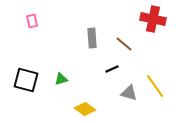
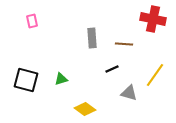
brown line: rotated 36 degrees counterclockwise
yellow line: moved 11 px up; rotated 70 degrees clockwise
